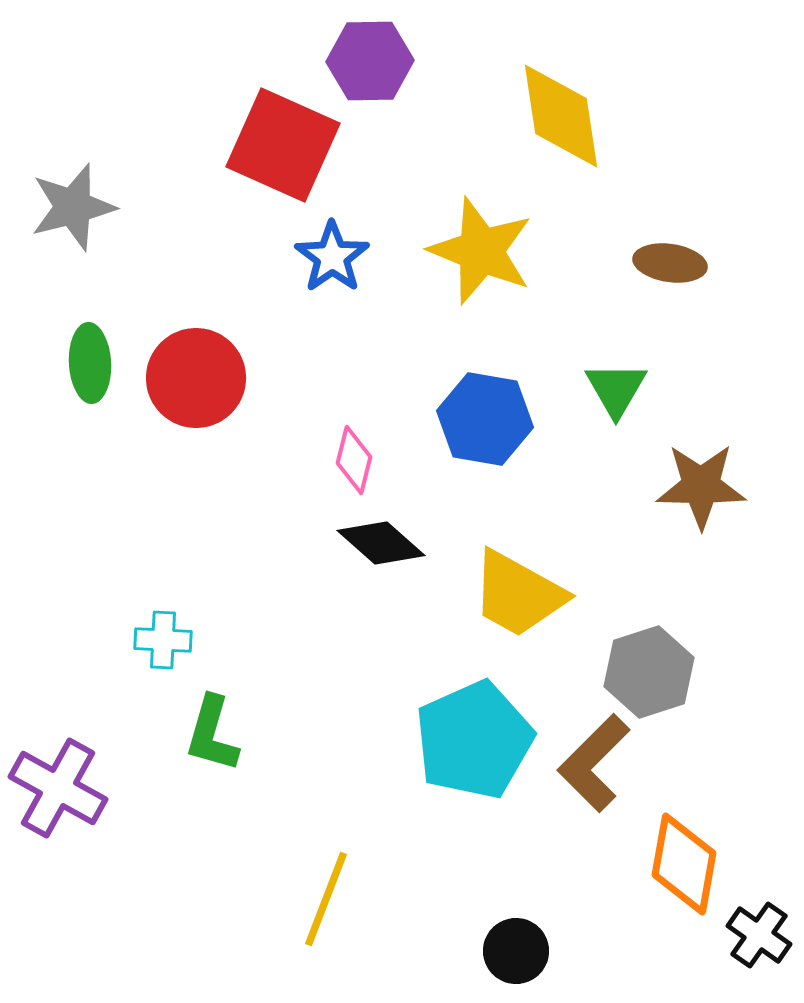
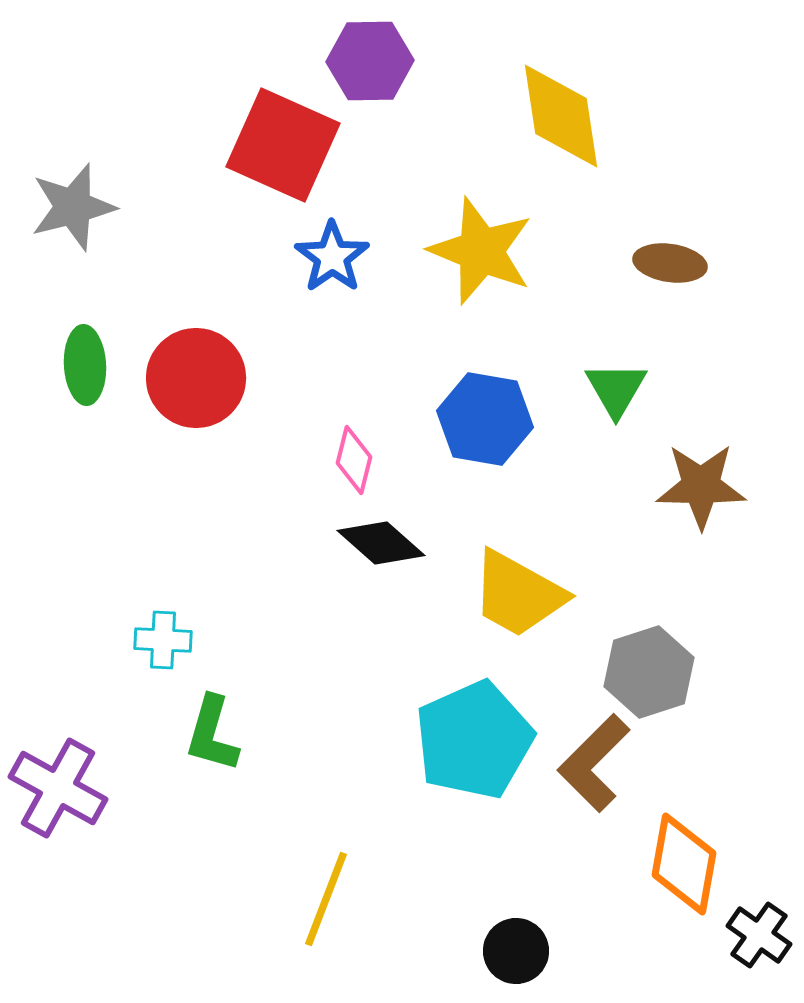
green ellipse: moved 5 px left, 2 px down
